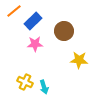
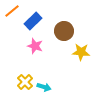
orange line: moved 2 px left
pink star: moved 2 px down; rotated 21 degrees clockwise
yellow star: moved 2 px right, 8 px up
yellow cross: rotated 21 degrees clockwise
cyan arrow: rotated 56 degrees counterclockwise
